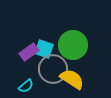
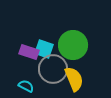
purple rectangle: rotated 54 degrees clockwise
yellow semicircle: moved 2 px right; rotated 35 degrees clockwise
cyan semicircle: rotated 112 degrees counterclockwise
